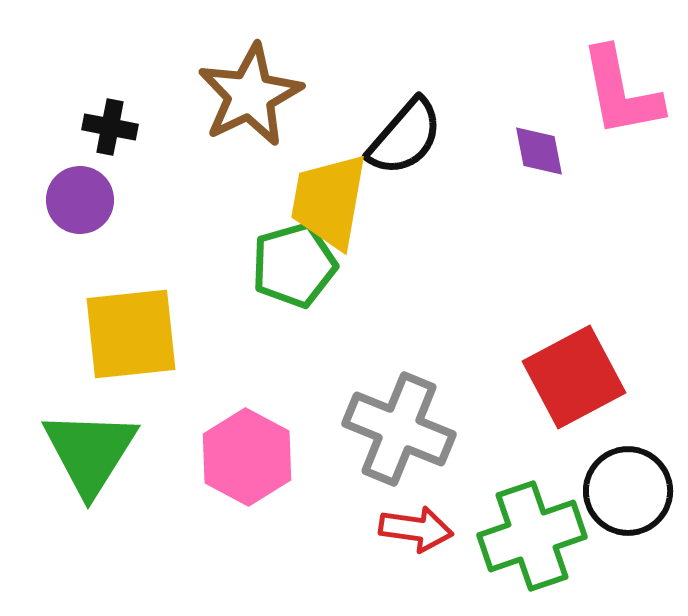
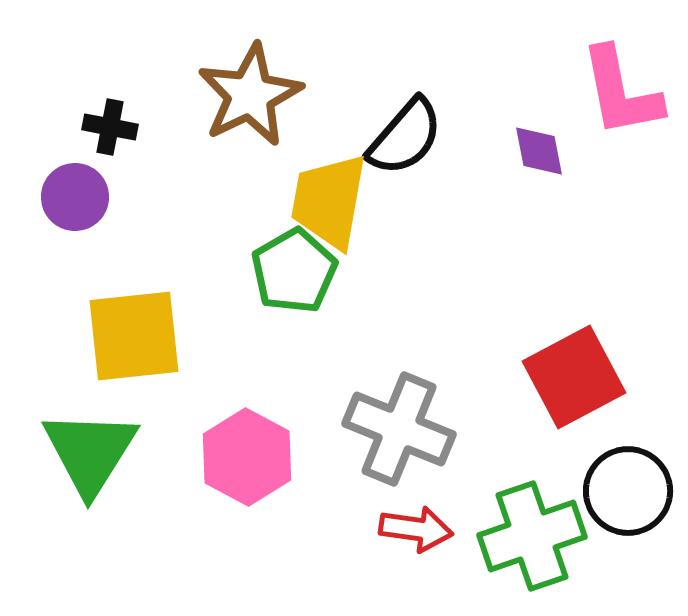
purple circle: moved 5 px left, 3 px up
green pentagon: moved 6 px down; rotated 14 degrees counterclockwise
yellow square: moved 3 px right, 2 px down
